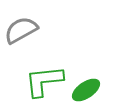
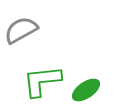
green L-shape: moved 2 px left
